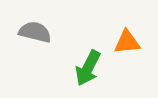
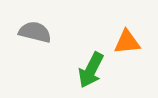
green arrow: moved 3 px right, 2 px down
